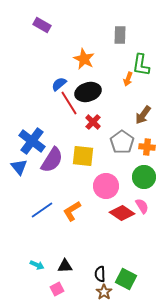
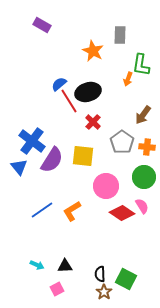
orange star: moved 9 px right, 8 px up
red line: moved 2 px up
